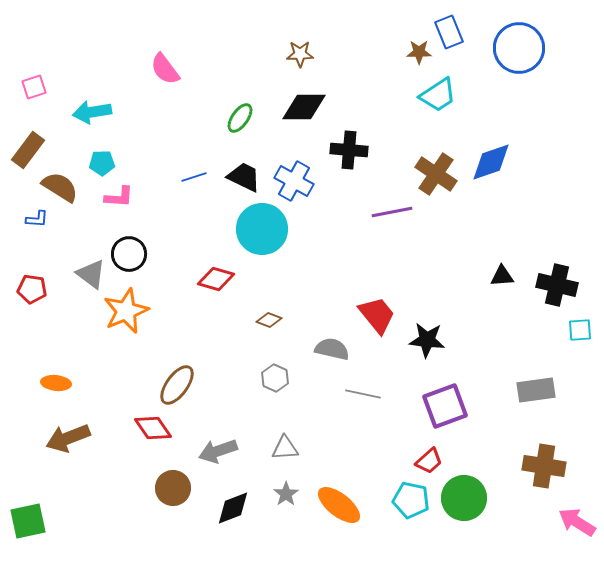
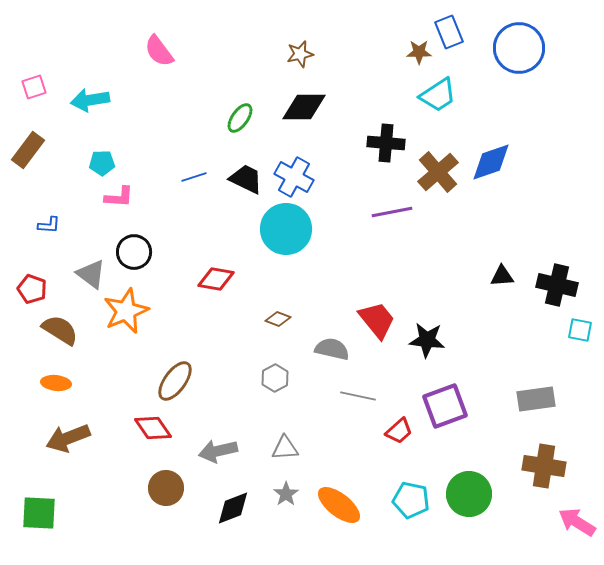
brown star at (300, 54): rotated 12 degrees counterclockwise
pink semicircle at (165, 69): moved 6 px left, 18 px up
cyan arrow at (92, 112): moved 2 px left, 12 px up
black cross at (349, 150): moved 37 px right, 7 px up
brown cross at (436, 174): moved 2 px right, 2 px up; rotated 15 degrees clockwise
black trapezoid at (244, 177): moved 2 px right, 2 px down
blue cross at (294, 181): moved 4 px up
brown semicircle at (60, 187): moved 143 px down
blue L-shape at (37, 219): moved 12 px right, 6 px down
cyan circle at (262, 229): moved 24 px right
black circle at (129, 254): moved 5 px right, 2 px up
red diamond at (216, 279): rotated 6 degrees counterclockwise
red pentagon at (32, 289): rotated 12 degrees clockwise
red trapezoid at (377, 315): moved 5 px down
brown diamond at (269, 320): moved 9 px right, 1 px up
cyan square at (580, 330): rotated 15 degrees clockwise
gray hexagon at (275, 378): rotated 8 degrees clockwise
brown ellipse at (177, 385): moved 2 px left, 4 px up
gray rectangle at (536, 390): moved 9 px down
gray line at (363, 394): moved 5 px left, 2 px down
gray arrow at (218, 451): rotated 6 degrees clockwise
red trapezoid at (429, 461): moved 30 px left, 30 px up
brown circle at (173, 488): moved 7 px left
green circle at (464, 498): moved 5 px right, 4 px up
green square at (28, 521): moved 11 px right, 8 px up; rotated 15 degrees clockwise
